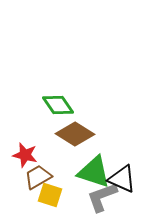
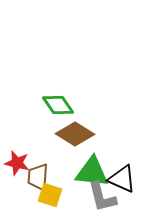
red star: moved 8 px left, 8 px down
green triangle: moved 2 px left; rotated 12 degrees counterclockwise
brown trapezoid: rotated 56 degrees counterclockwise
gray L-shape: rotated 84 degrees counterclockwise
